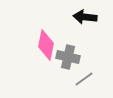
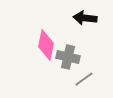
black arrow: moved 1 px down
